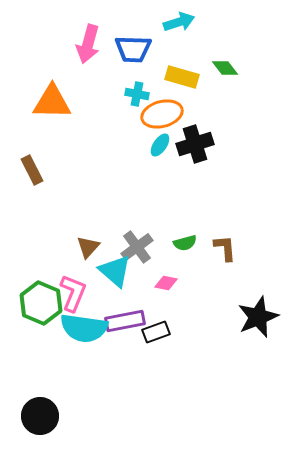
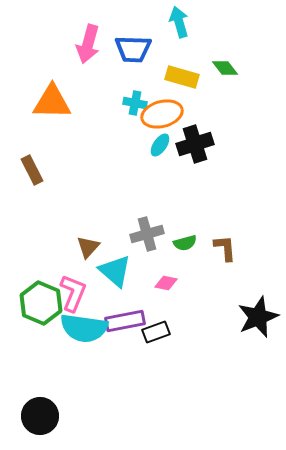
cyan arrow: rotated 88 degrees counterclockwise
cyan cross: moved 2 px left, 9 px down
gray cross: moved 10 px right, 13 px up; rotated 20 degrees clockwise
